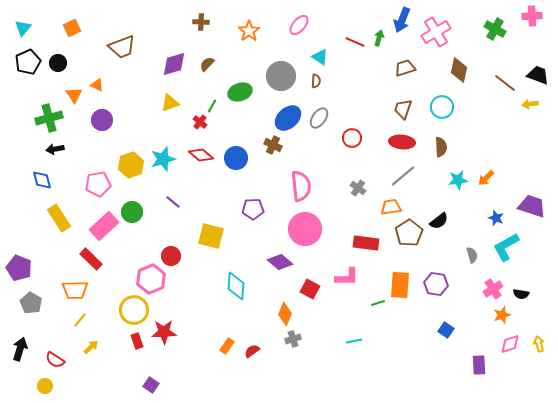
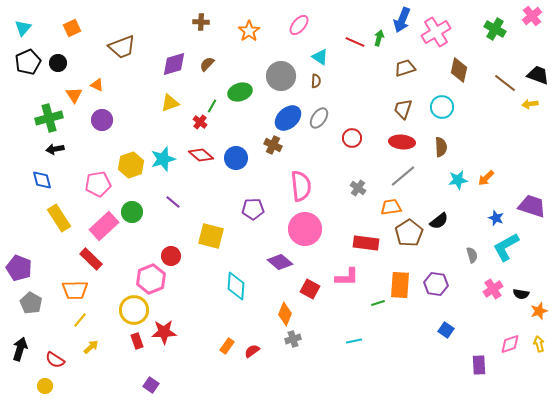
pink cross at (532, 16): rotated 36 degrees counterclockwise
orange star at (502, 315): moved 37 px right, 4 px up
